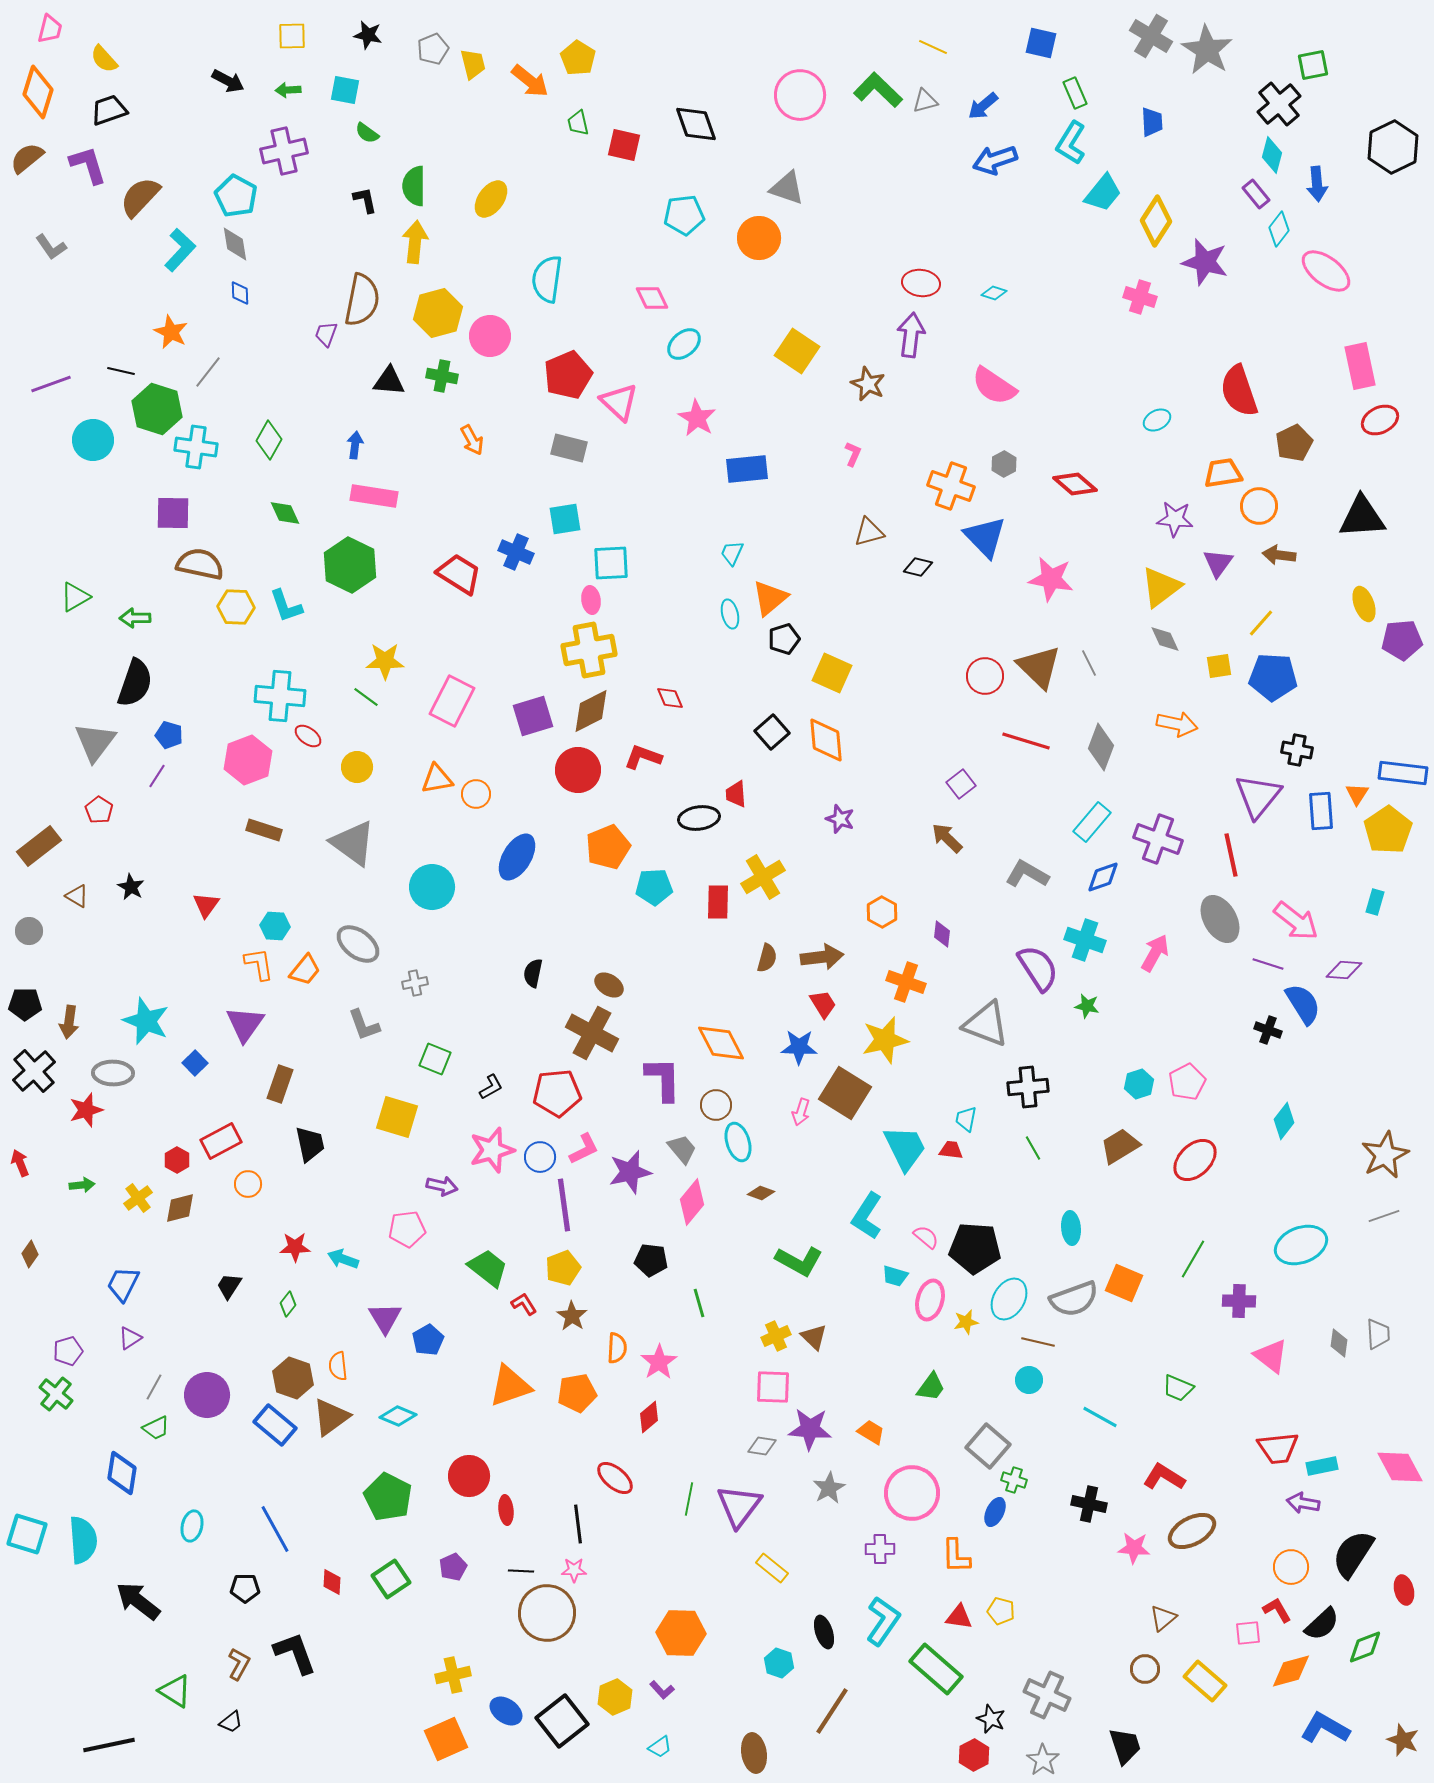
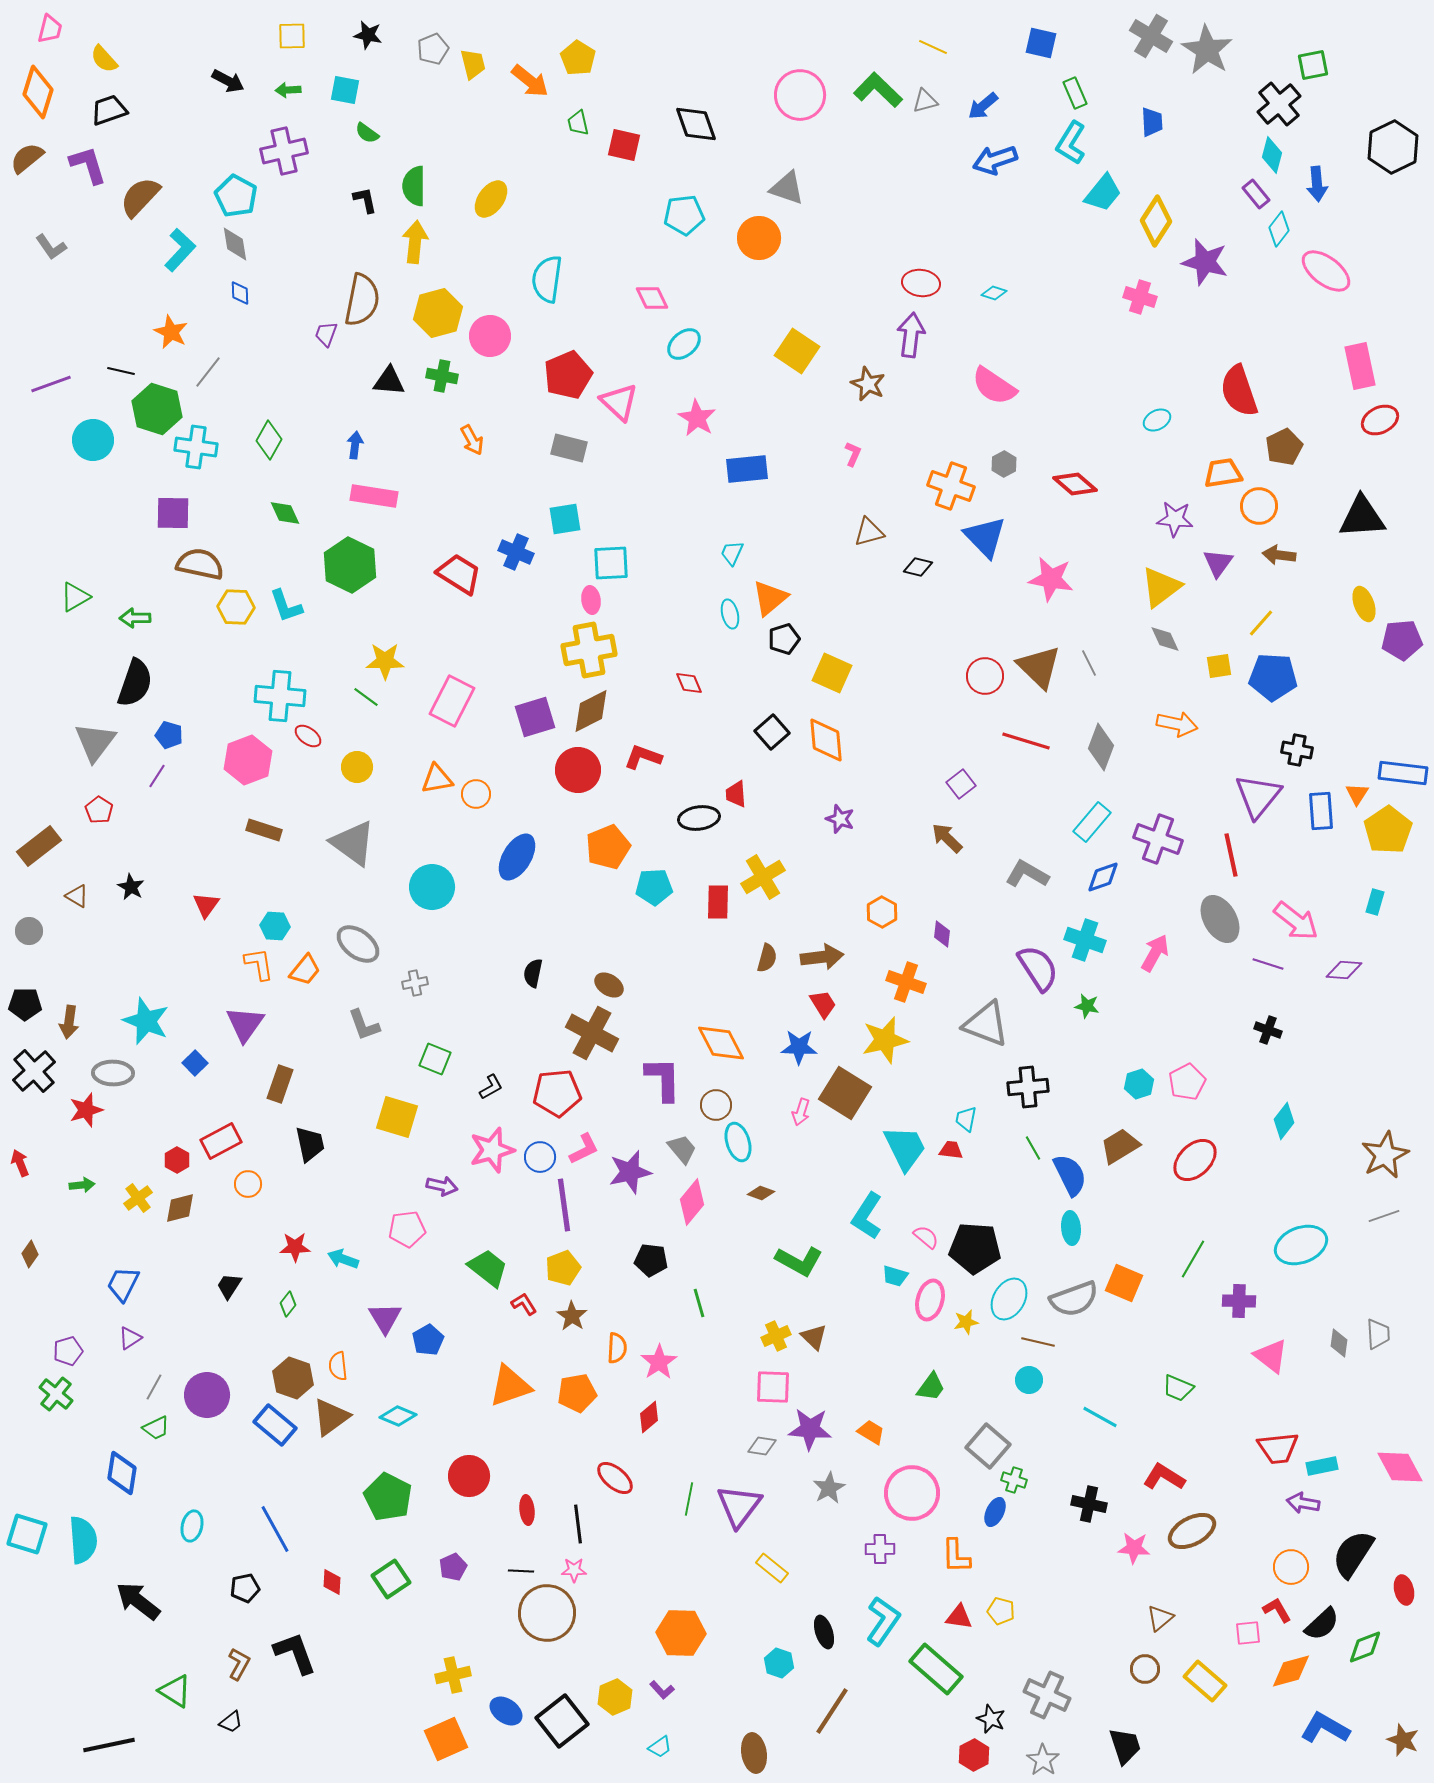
brown pentagon at (1294, 443): moved 10 px left, 4 px down
red diamond at (670, 698): moved 19 px right, 15 px up
purple square at (533, 716): moved 2 px right, 1 px down
blue semicircle at (1303, 1004): moved 233 px left, 171 px down; rotated 6 degrees clockwise
red ellipse at (506, 1510): moved 21 px right
black pentagon at (245, 1588): rotated 12 degrees counterclockwise
brown triangle at (1163, 1618): moved 3 px left
